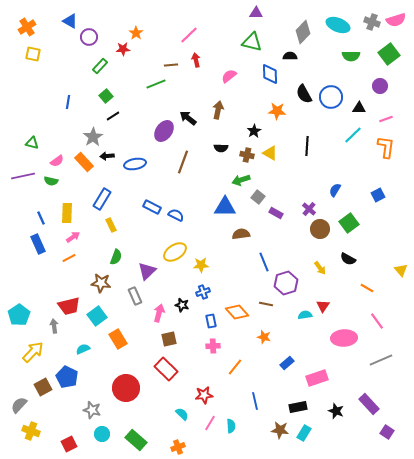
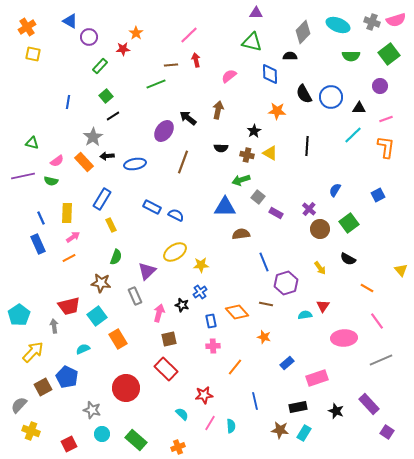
blue cross at (203, 292): moved 3 px left; rotated 16 degrees counterclockwise
